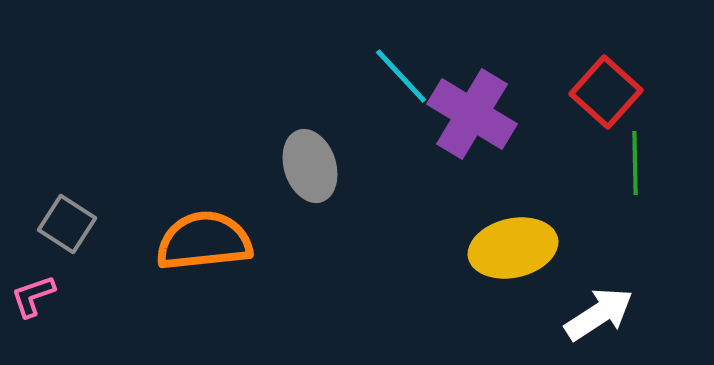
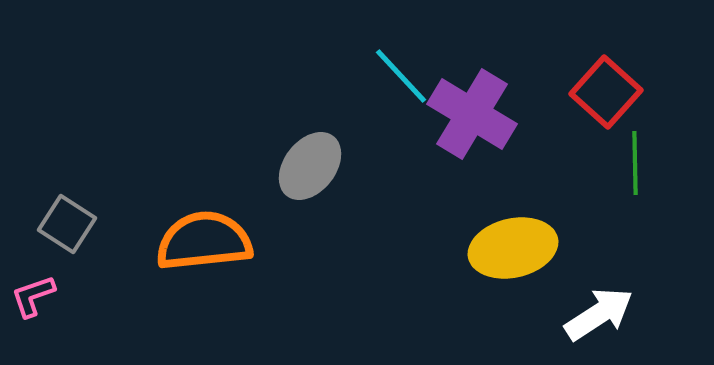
gray ellipse: rotated 56 degrees clockwise
